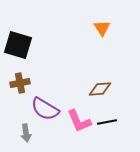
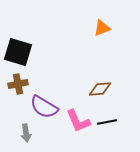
orange triangle: rotated 42 degrees clockwise
black square: moved 7 px down
brown cross: moved 2 px left, 1 px down
purple semicircle: moved 1 px left, 2 px up
pink L-shape: moved 1 px left
